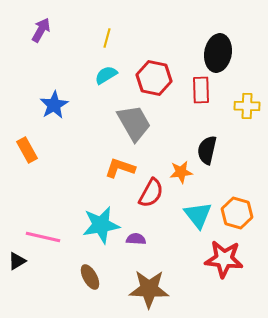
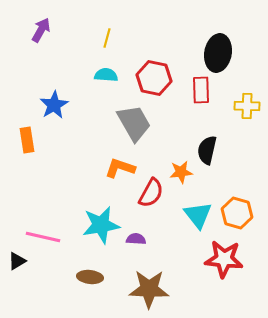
cyan semicircle: rotated 35 degrees clockwise
orange rectangle: moved 10 px up; rotated 20 degrees clockwise
brown ellipse: rotated 55 degrees counterclockwise
